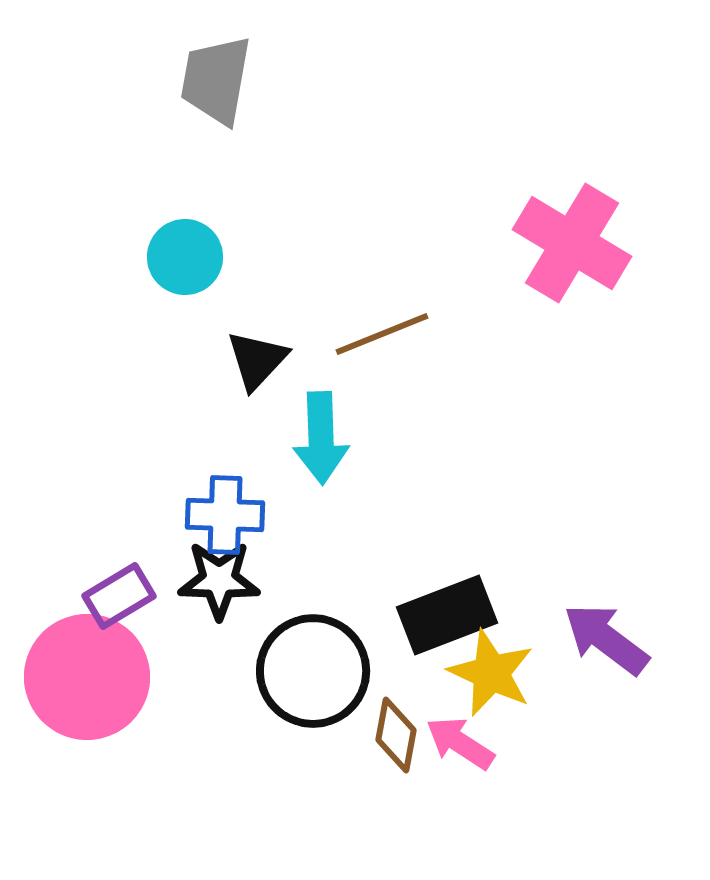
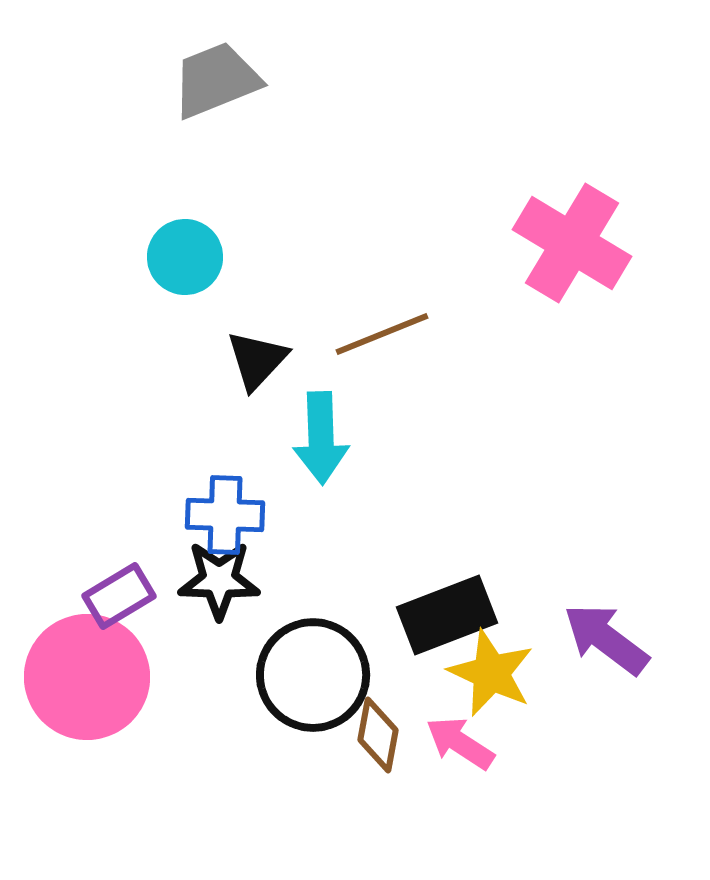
gray trapezoid: rotated 58 degrees clockwise
black circle: moved 4 px down
brown diamond: moved 18 px left
